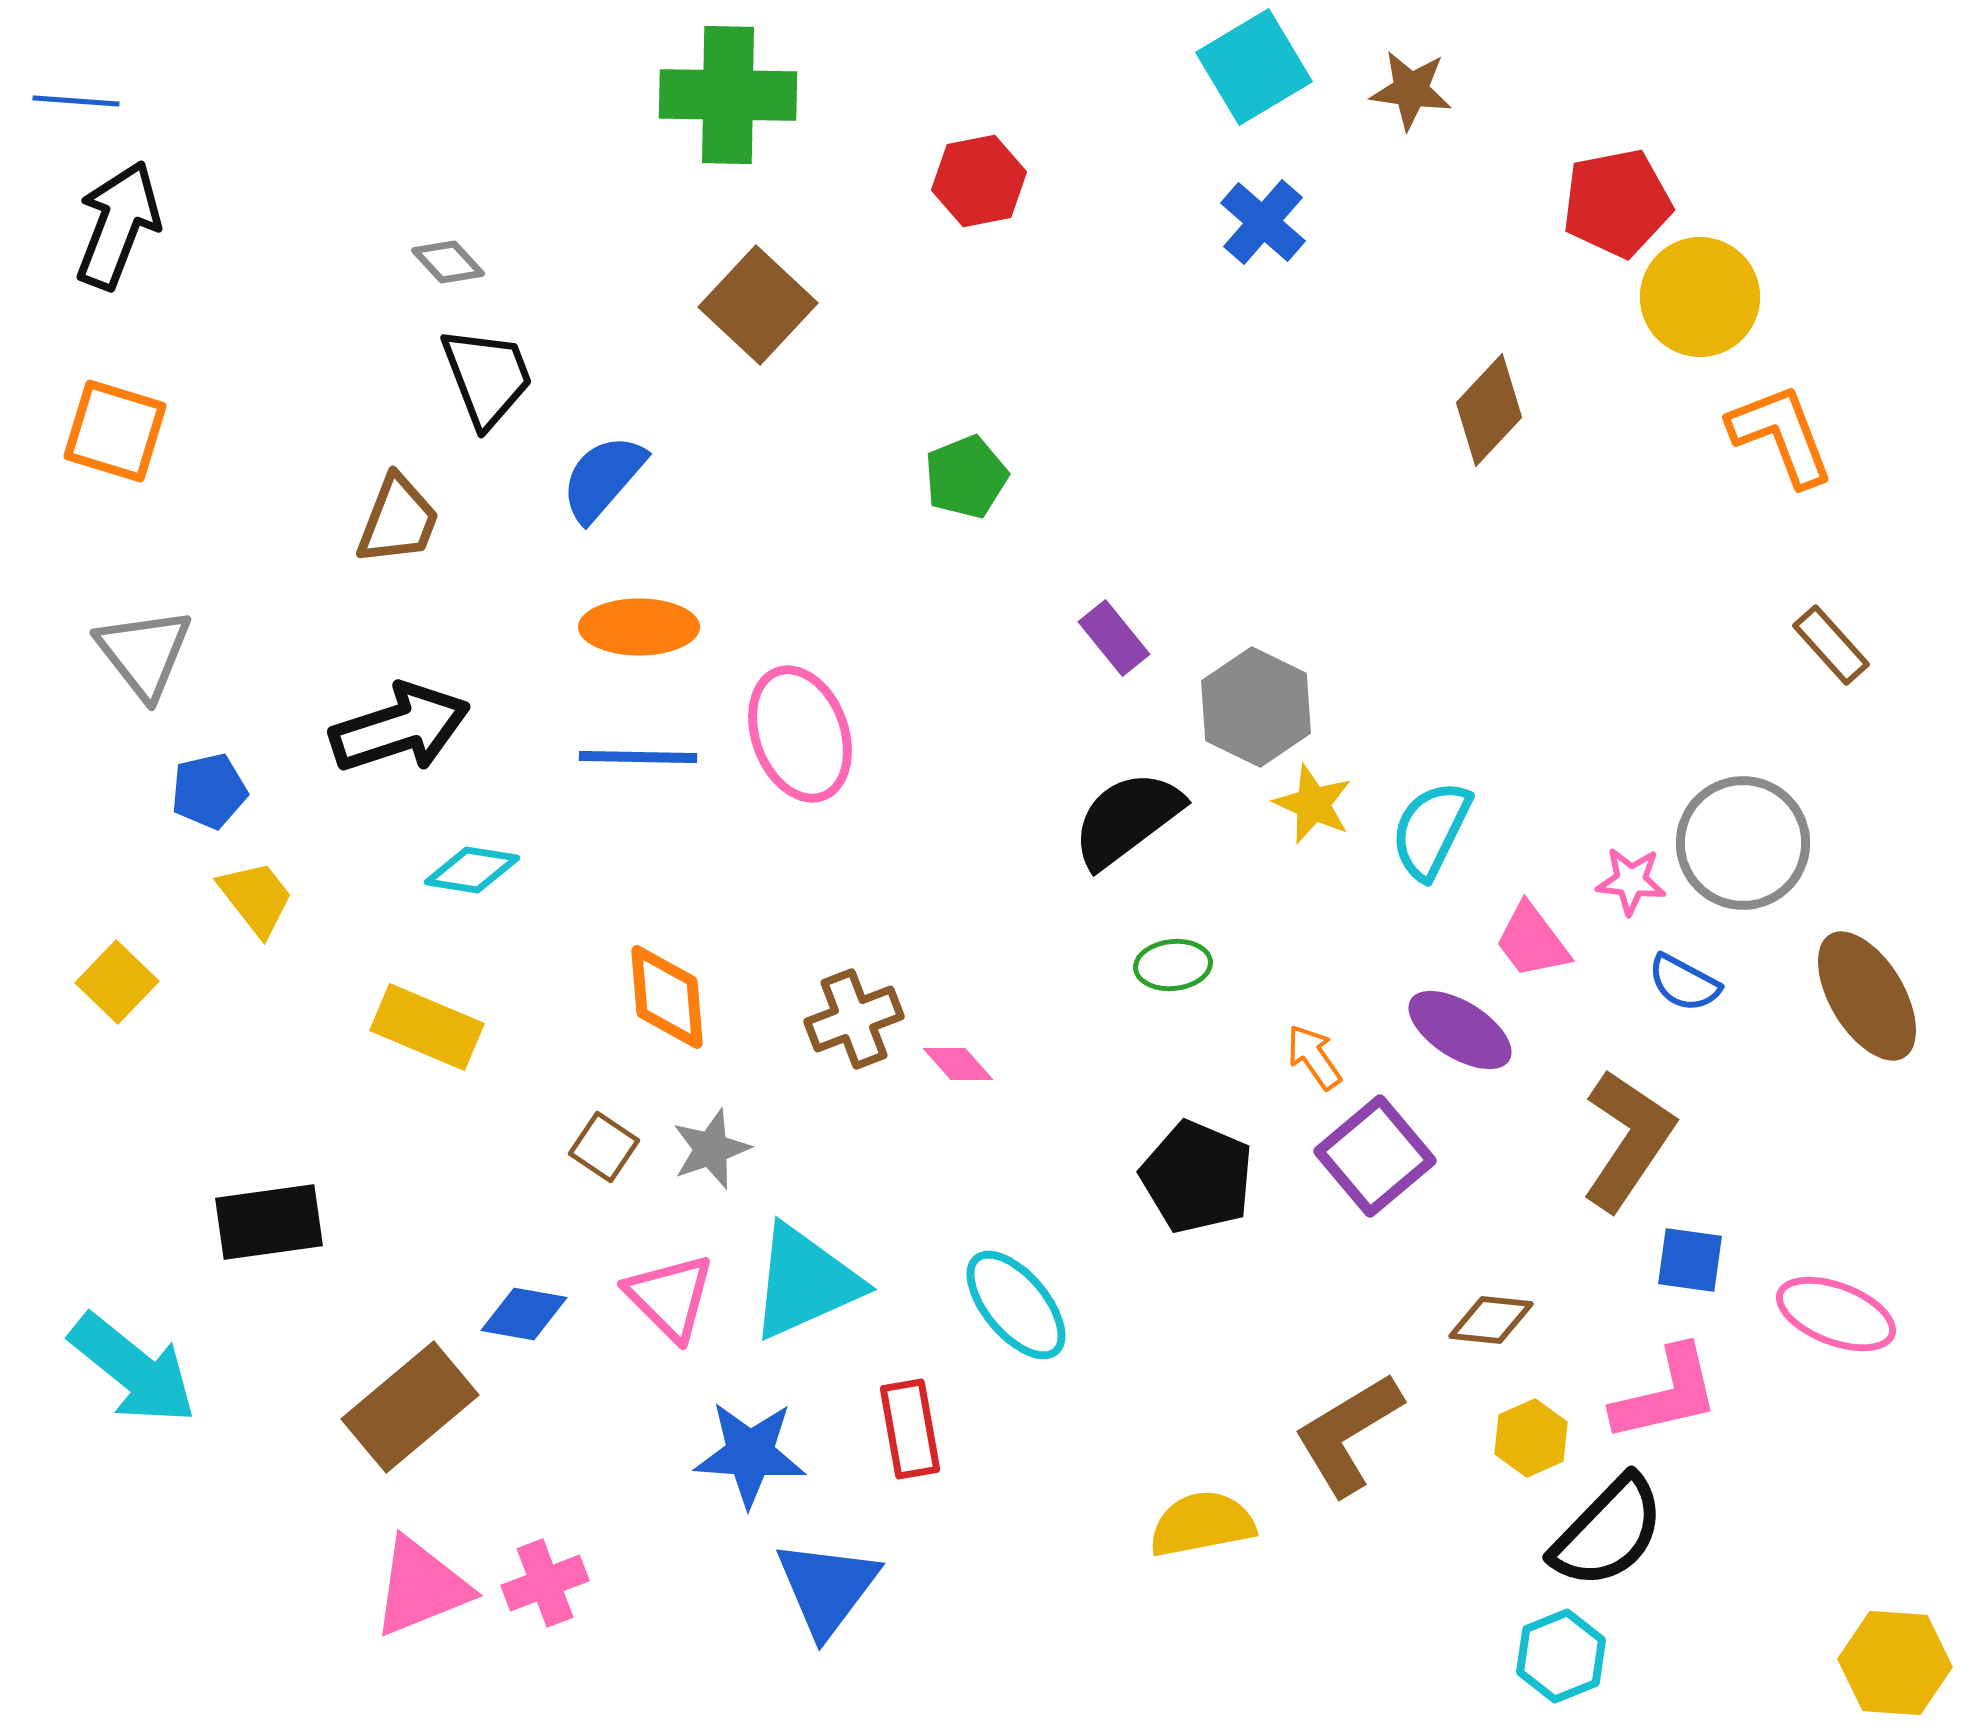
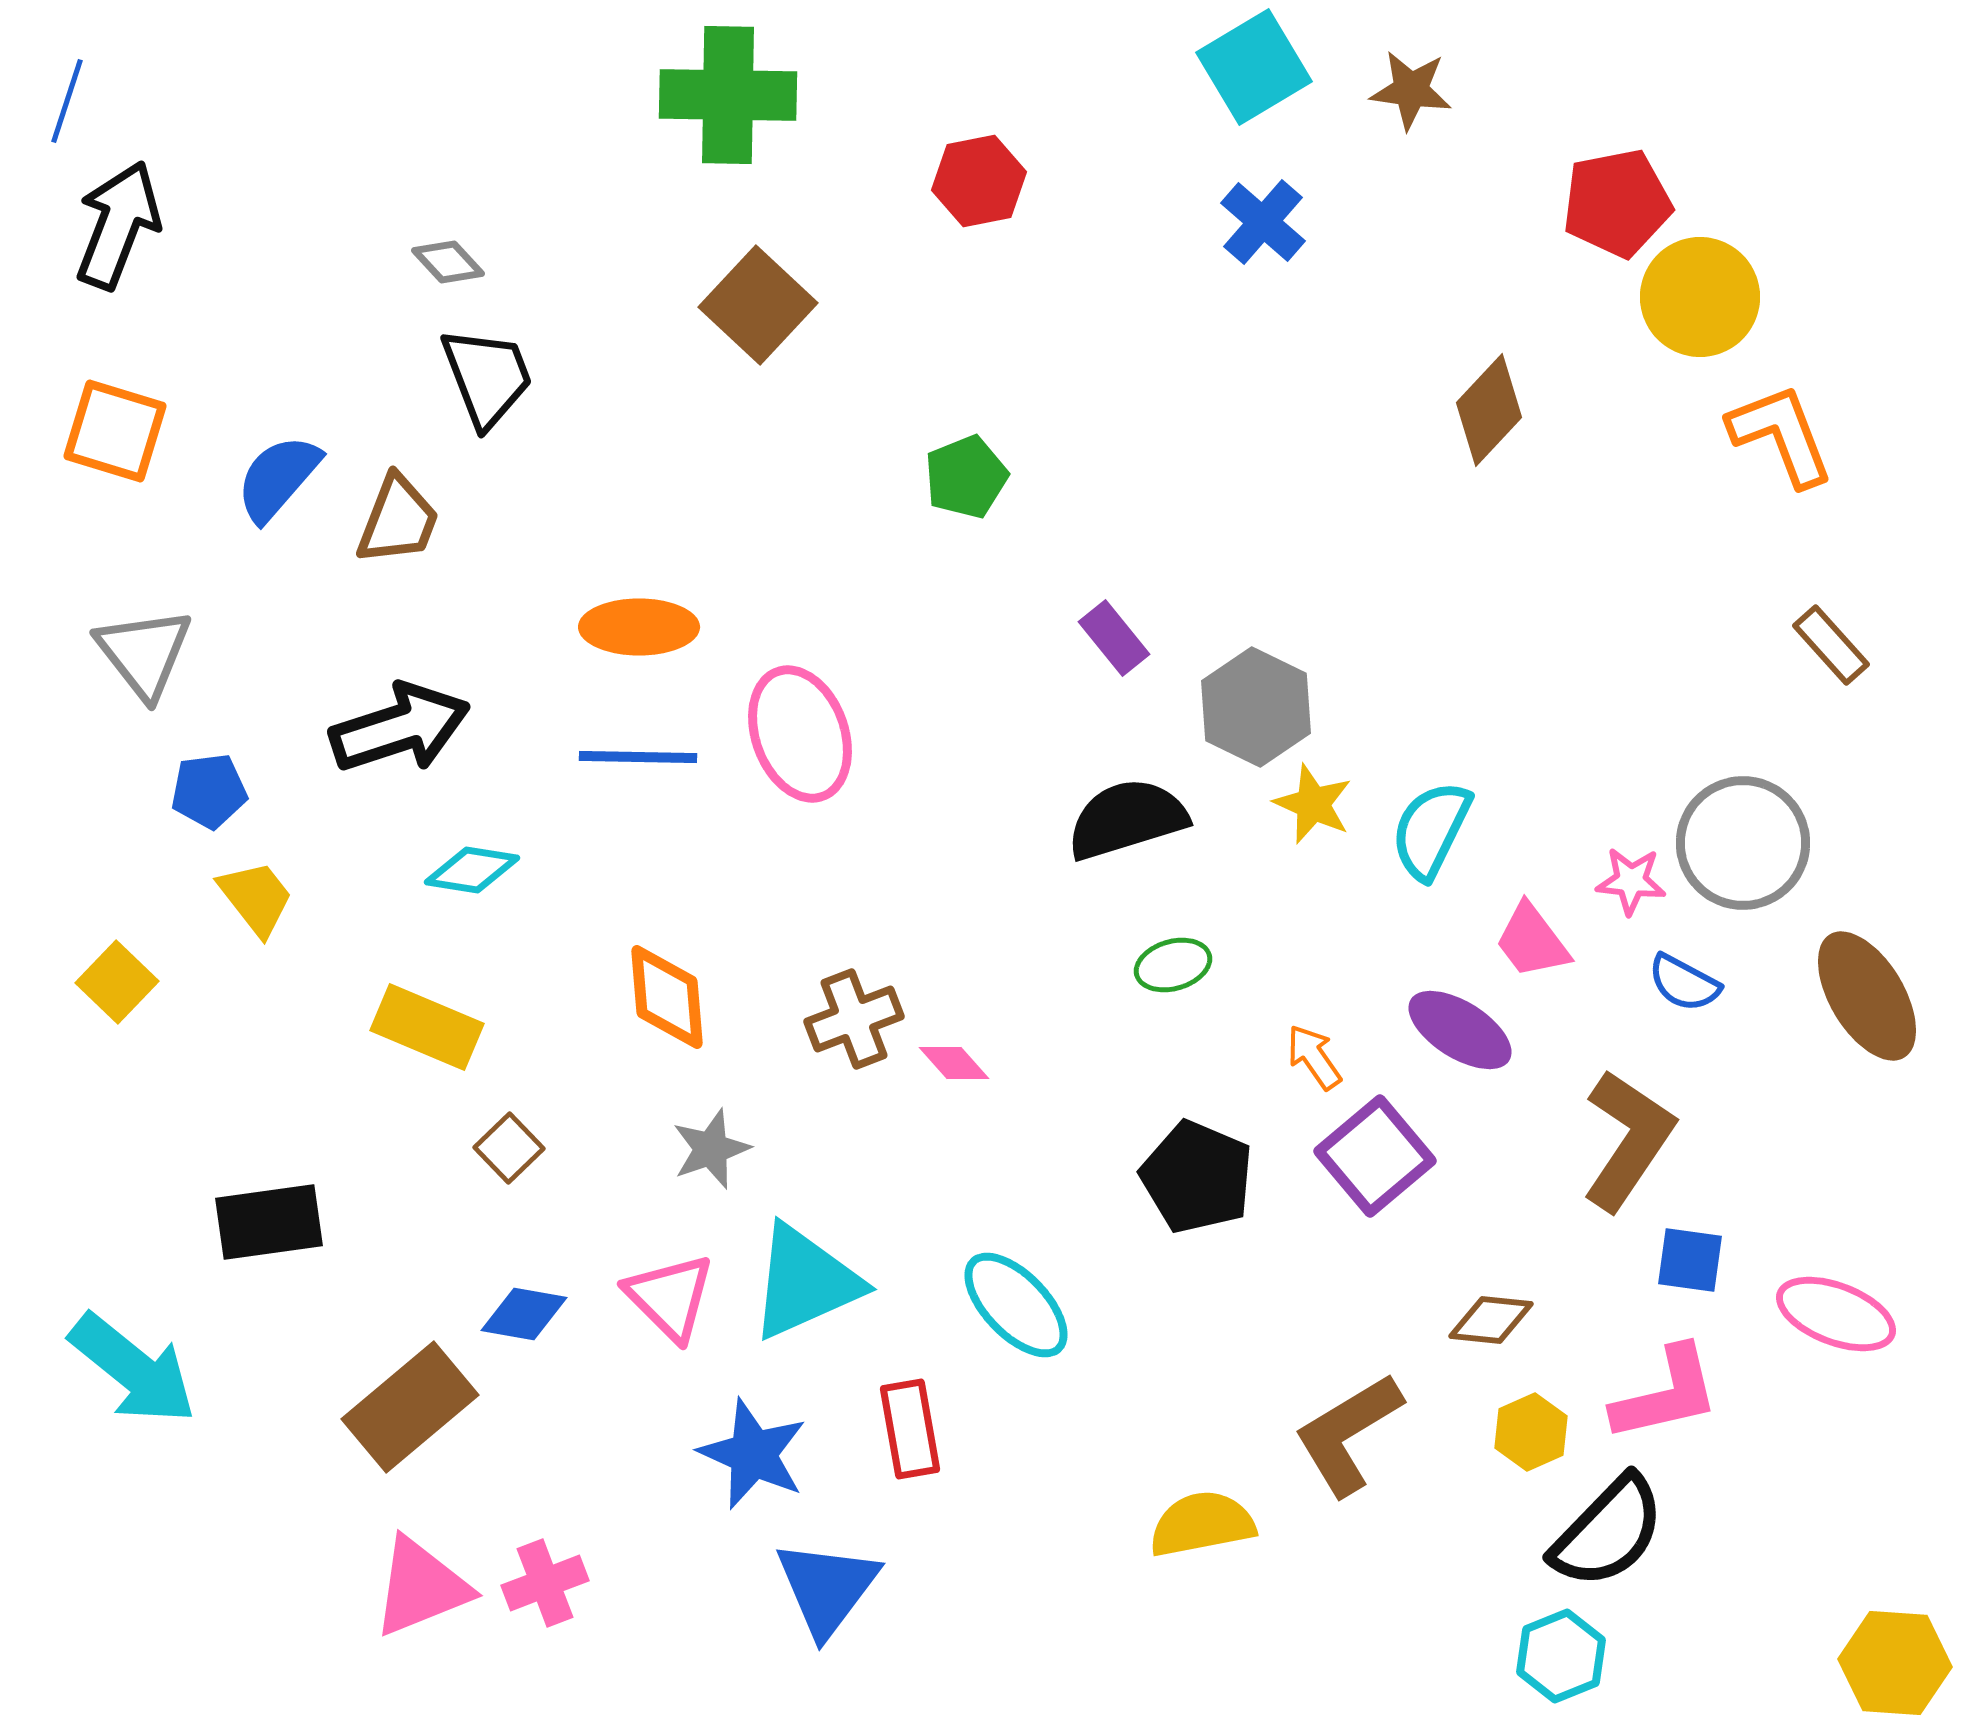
blue line at (76, 101): moved 9 px left; rotated 76 degrees counterclockwise
blue semicircle at (603, 478): moved 325 px left
blue pentagon at (209, 791): rotated 6 degrees clockwise
black semicircle at (1127, 819): rotated 20 degrees clockwise
green ellipse at (1173, 965): rotated 10 degrees counterclockwise
pink diamond at (958, 1064): moved 4 px left, 1 px up
brown square at (604, 1147): moved 95 px left, 1 px down; rotated 12 degrees clockwise
cyan ellipse at (1016, 1305): rotated 4 degrees counterclockwise
yellow hexagon at (1531, 1438): moved 6 px up
blue star at (750, 1454): moved 3 px right; rotated 20 degrees clockwise
